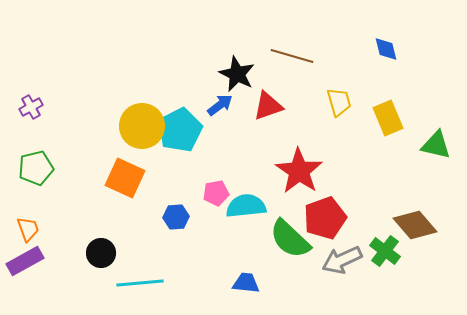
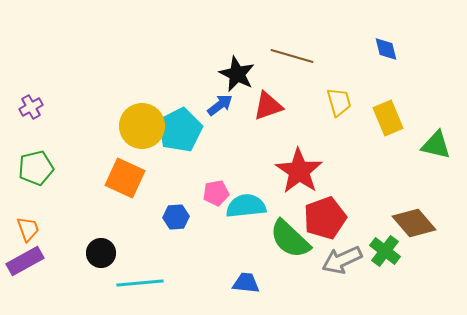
brown diamond: moved 1 px left, 2 px up
